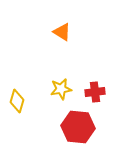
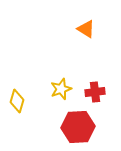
orange triangle: moved 24 px right, 3 px up
yellow star: rotated 10 degrees counterclockwise
red hexagon: rotated 8 degrees counterclockwise
